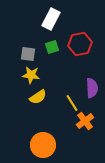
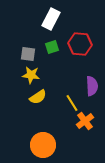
red hexagon: rotated 15 degrees clockwise
purple semicircle: moved 2 px up
